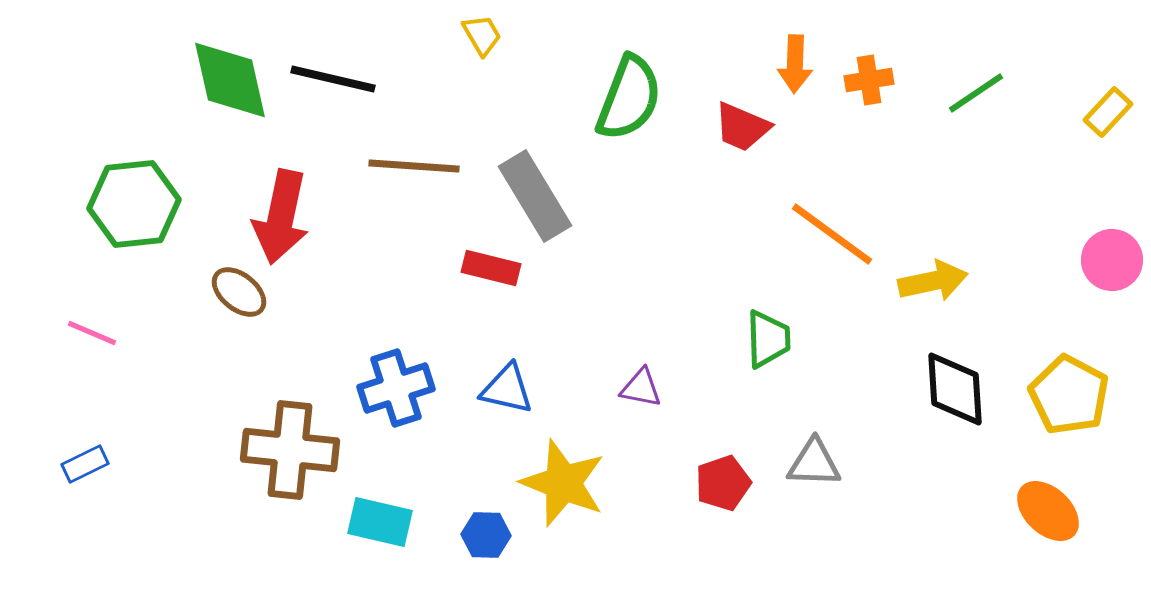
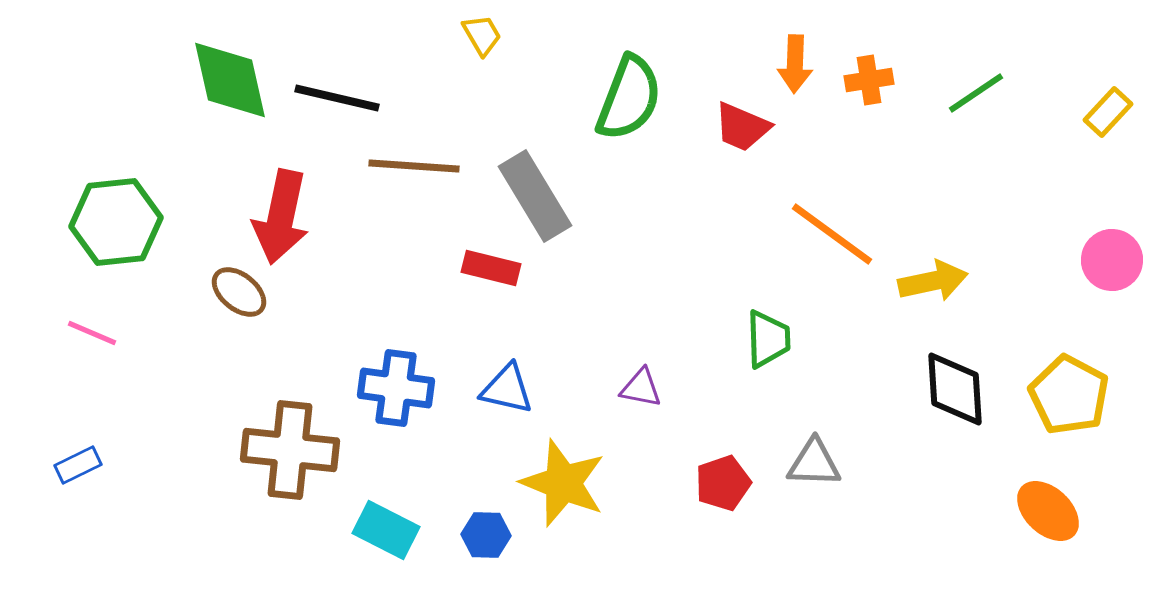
black line: moved 4 px right, 19 px down
green hexagon: moved 18 px left, 18 px down
blue cross: rotated 26 degrees clockwise
blue rectangle: moved 7 px left, 1 px down
cyan rectangle: moved 6 px right, 8 px down; rotated 14 degrees clockwise
